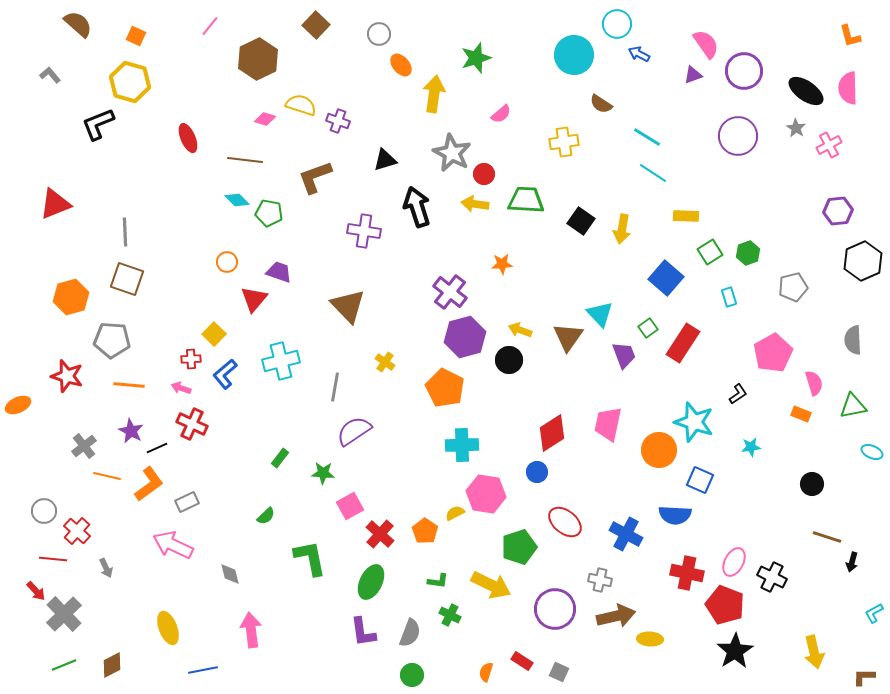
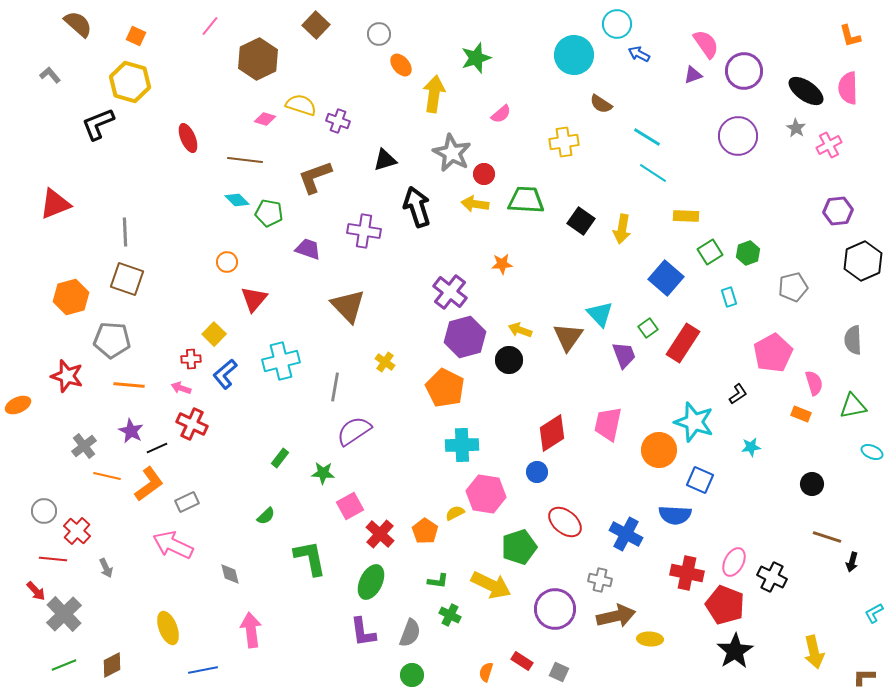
purple trapezoid at (279, 272): moved 29 px right, 23 px up
